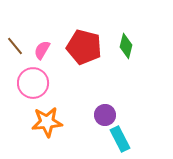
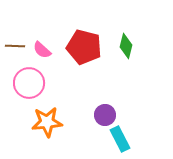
brown line: rotated 48 degrees counterclockwise
pink semicircle: rotated 78 degrees counterclockwise
pink circle: moved 4 px left
